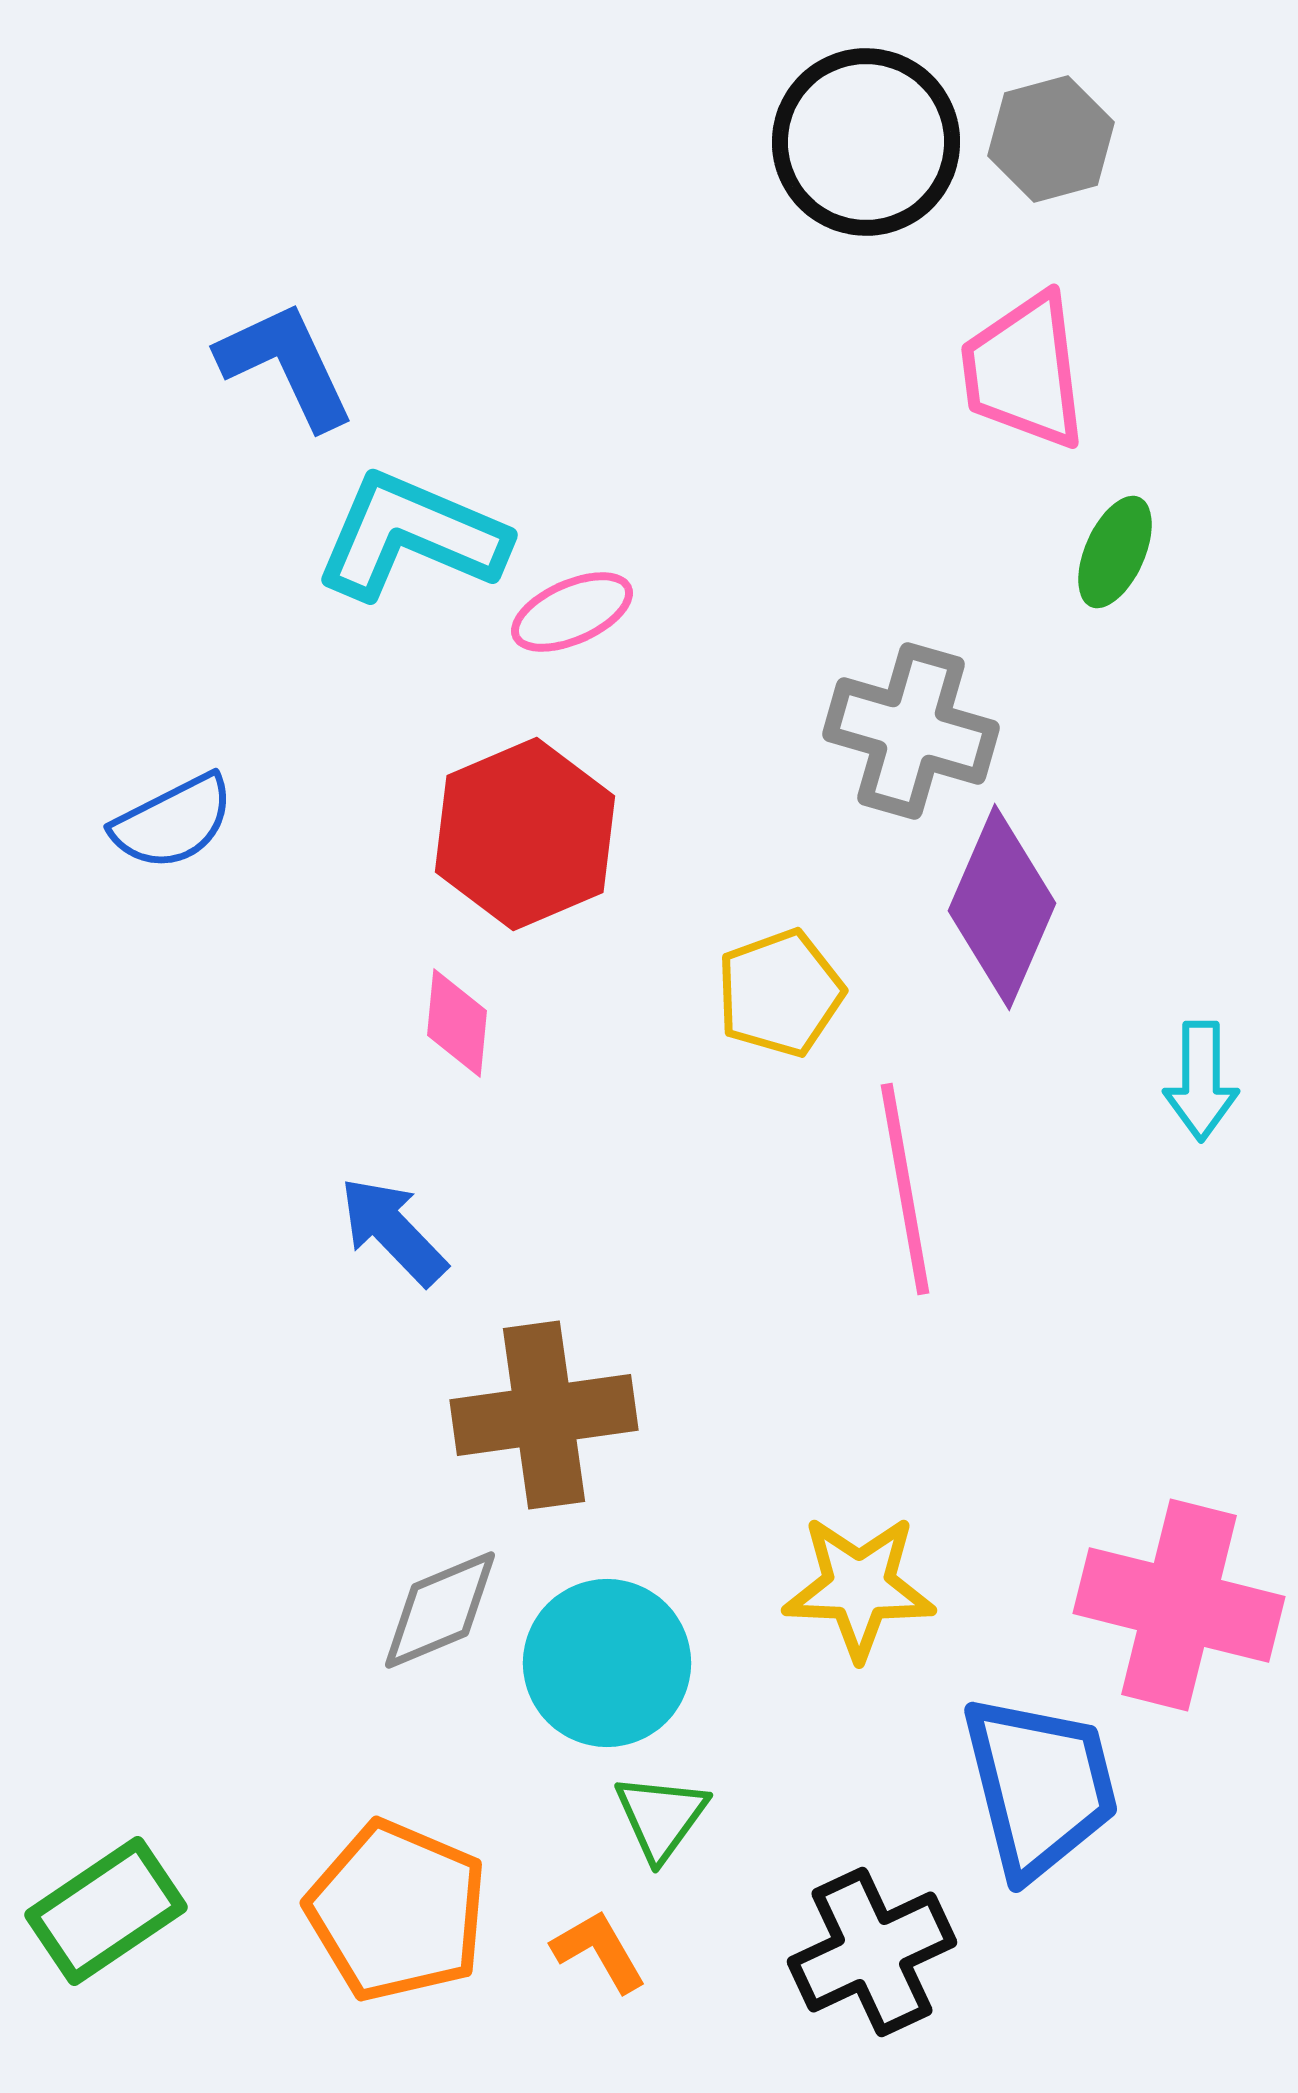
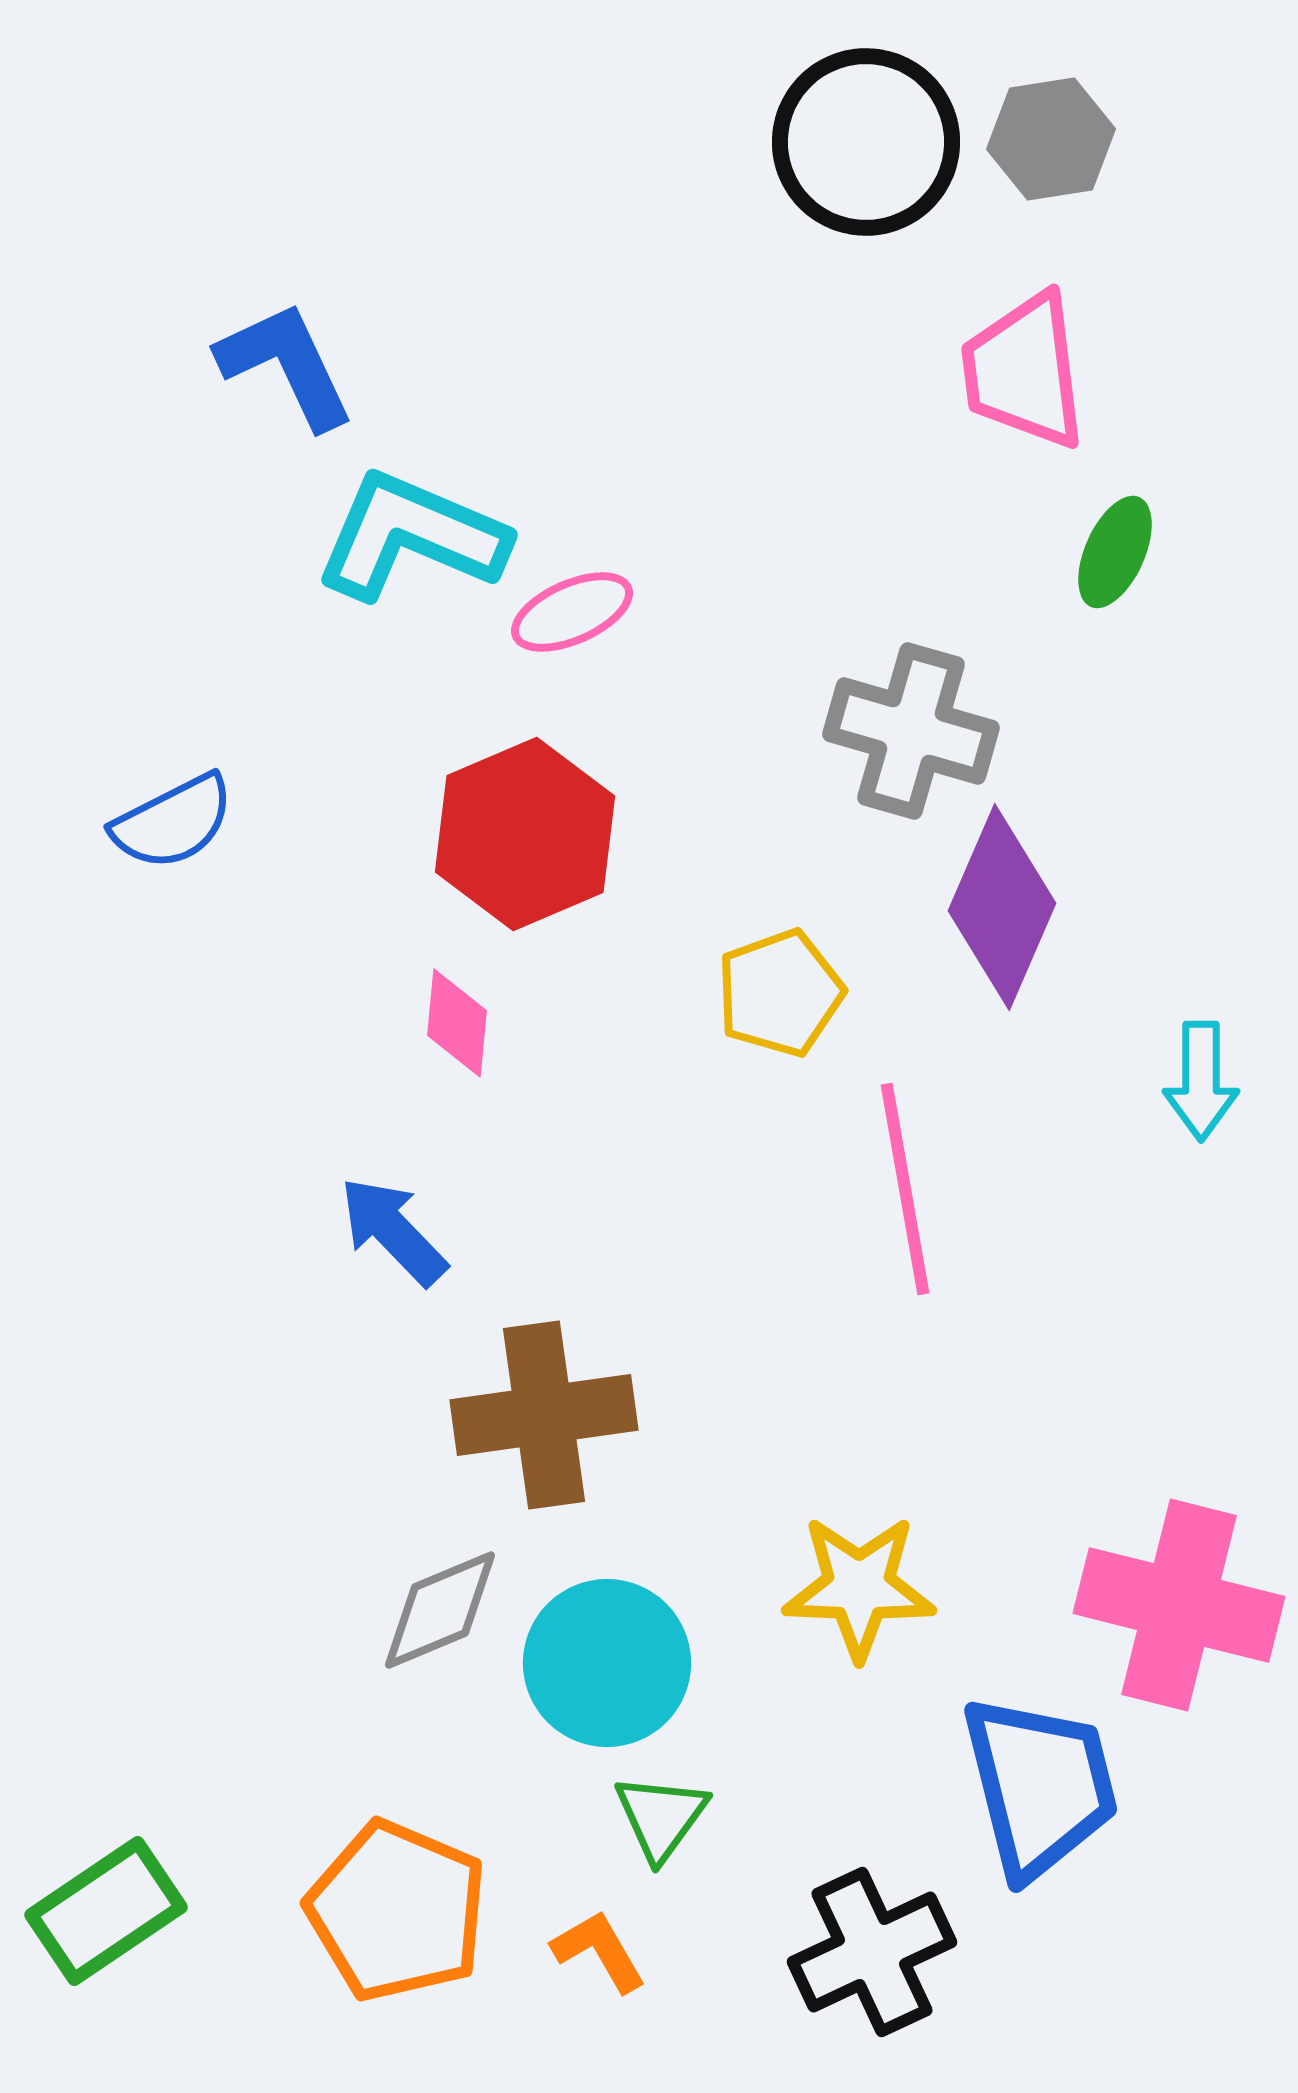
gray hexagon: rotated 6 degrees clockwise
